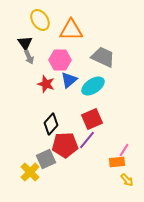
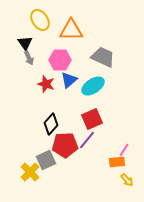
gray arrow: moved 1 px down
gray square: moved 1 px down
